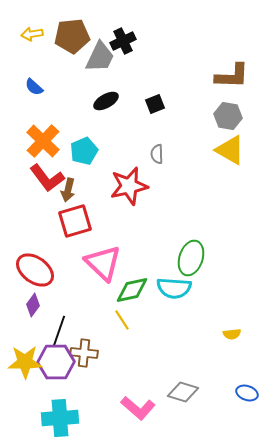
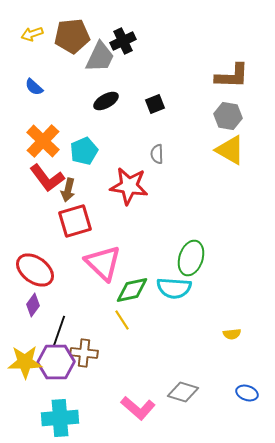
yellow arrow: rotated 10 degrees counterclockwise
red star: rotated 21 degrees clockwise
